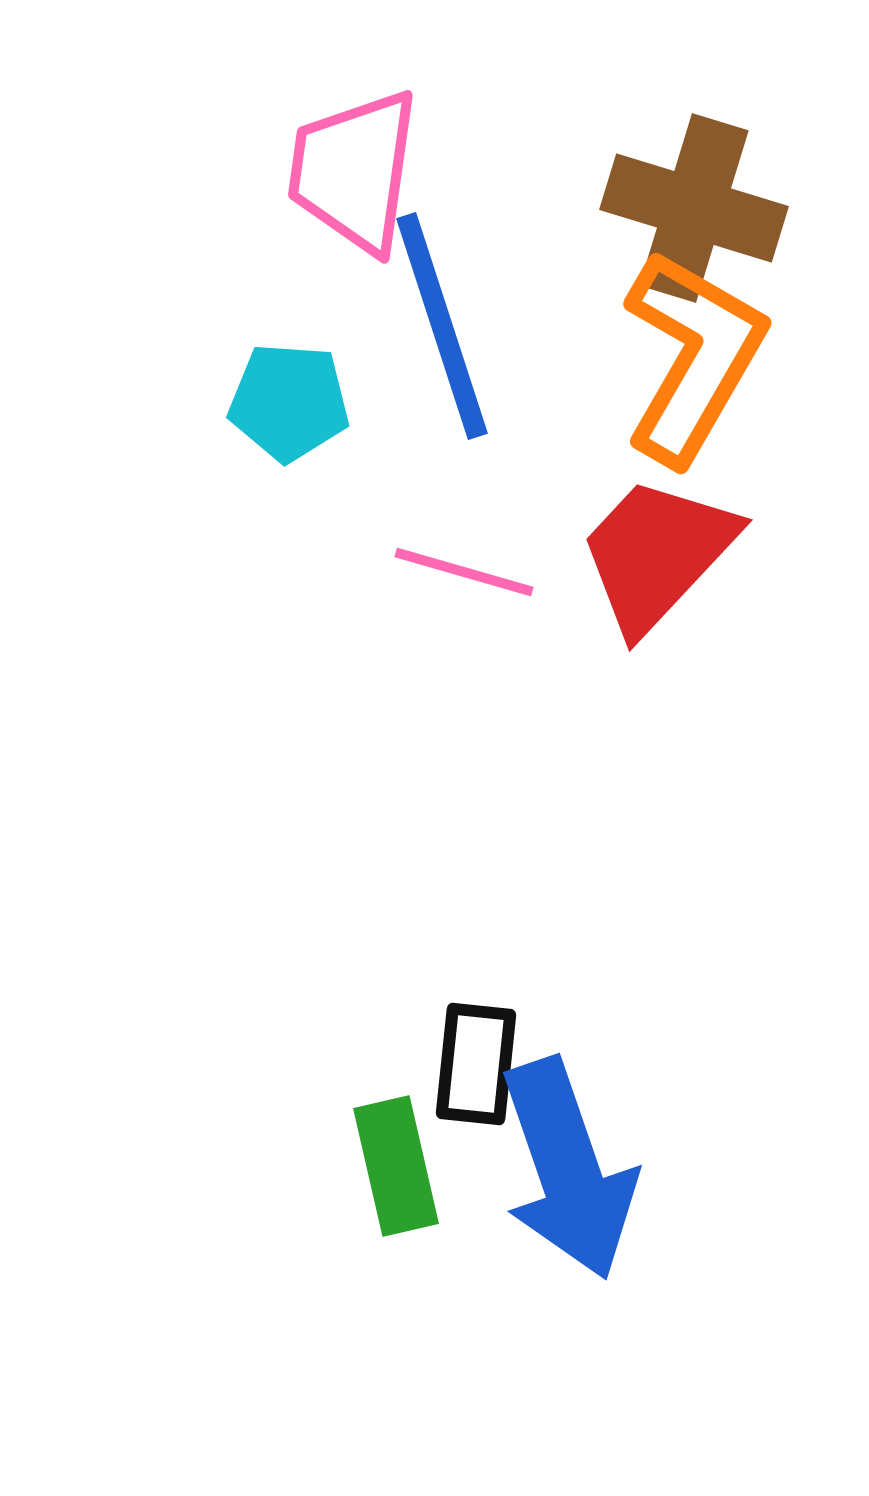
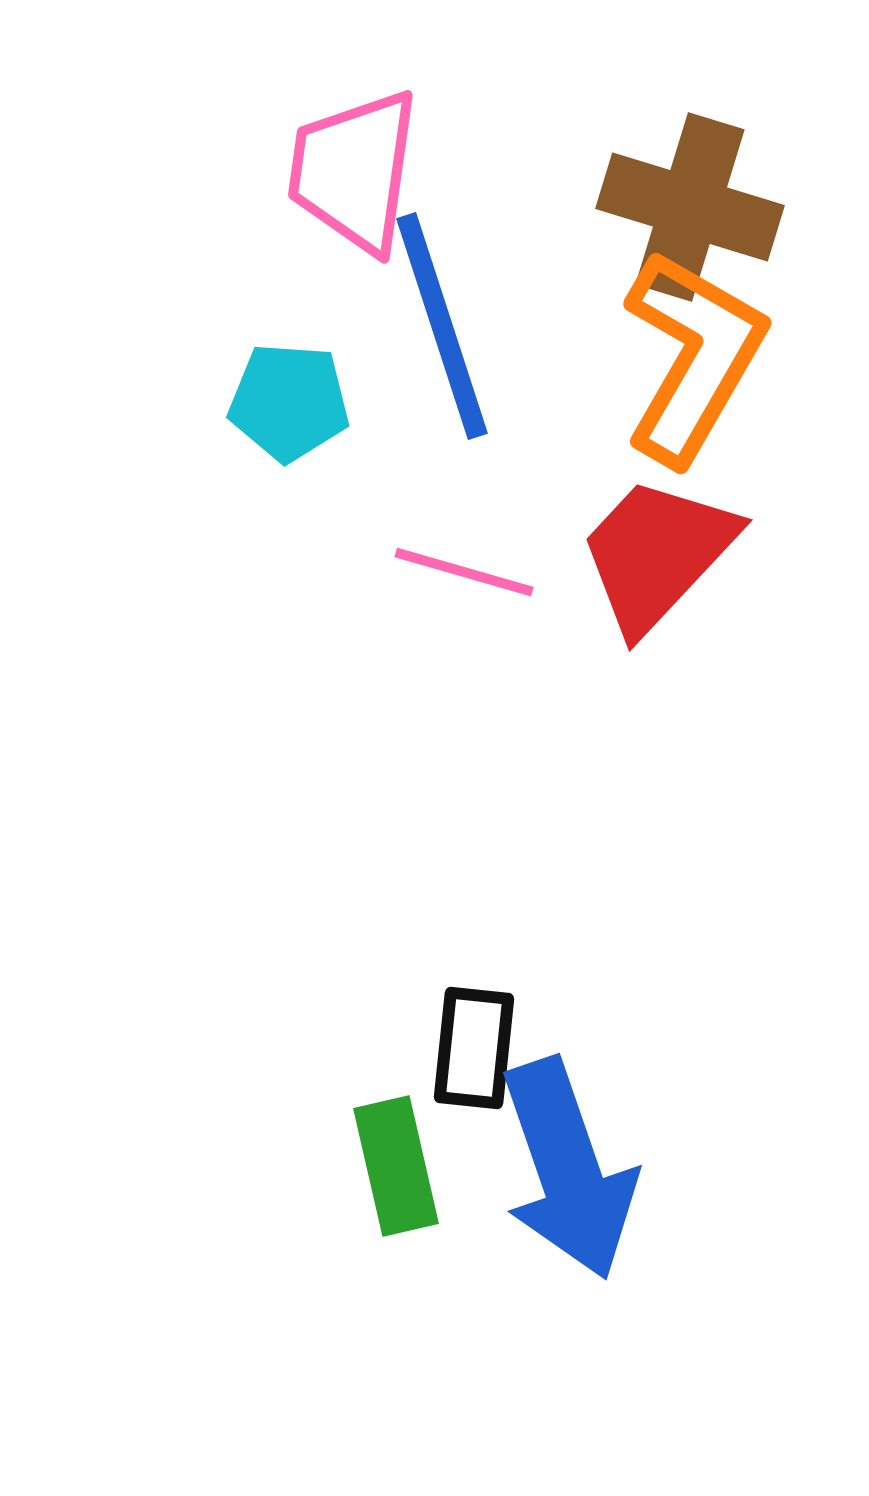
brown cross: moved 4 px left, 1 px up
black rectangle: moved 2 px left, 16 px up
